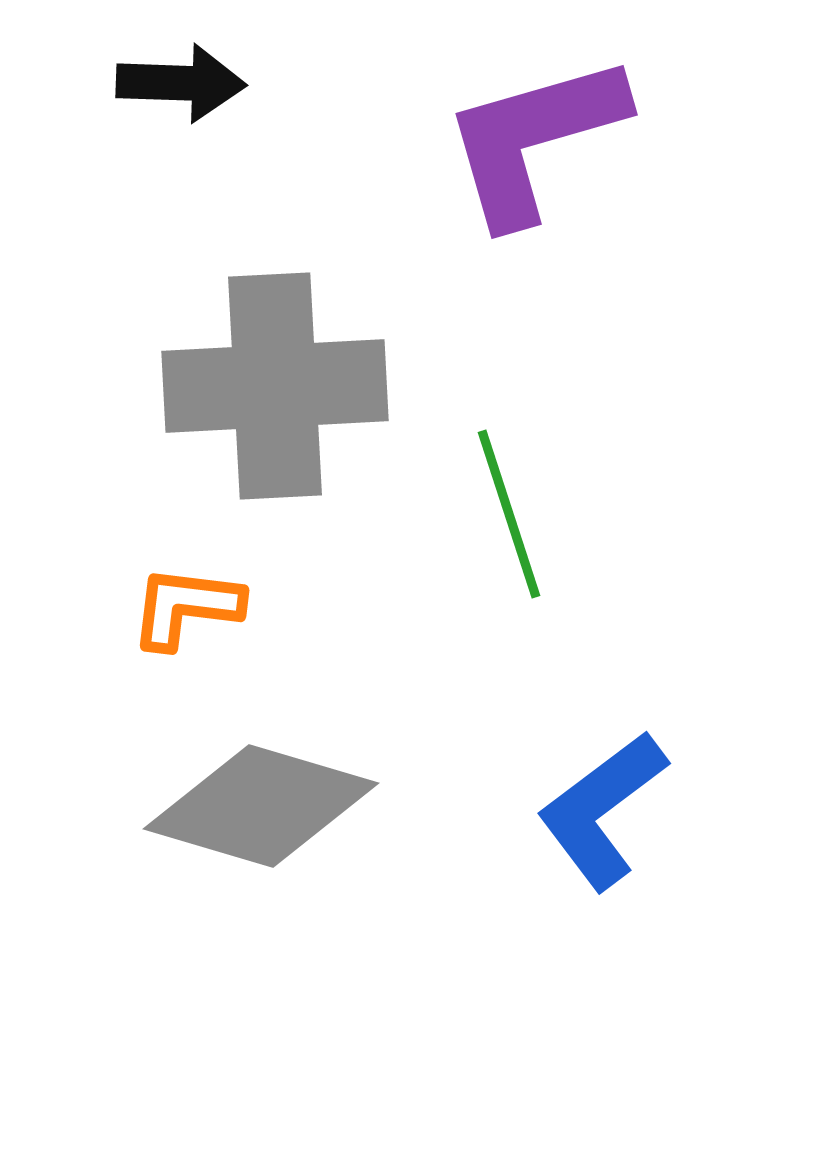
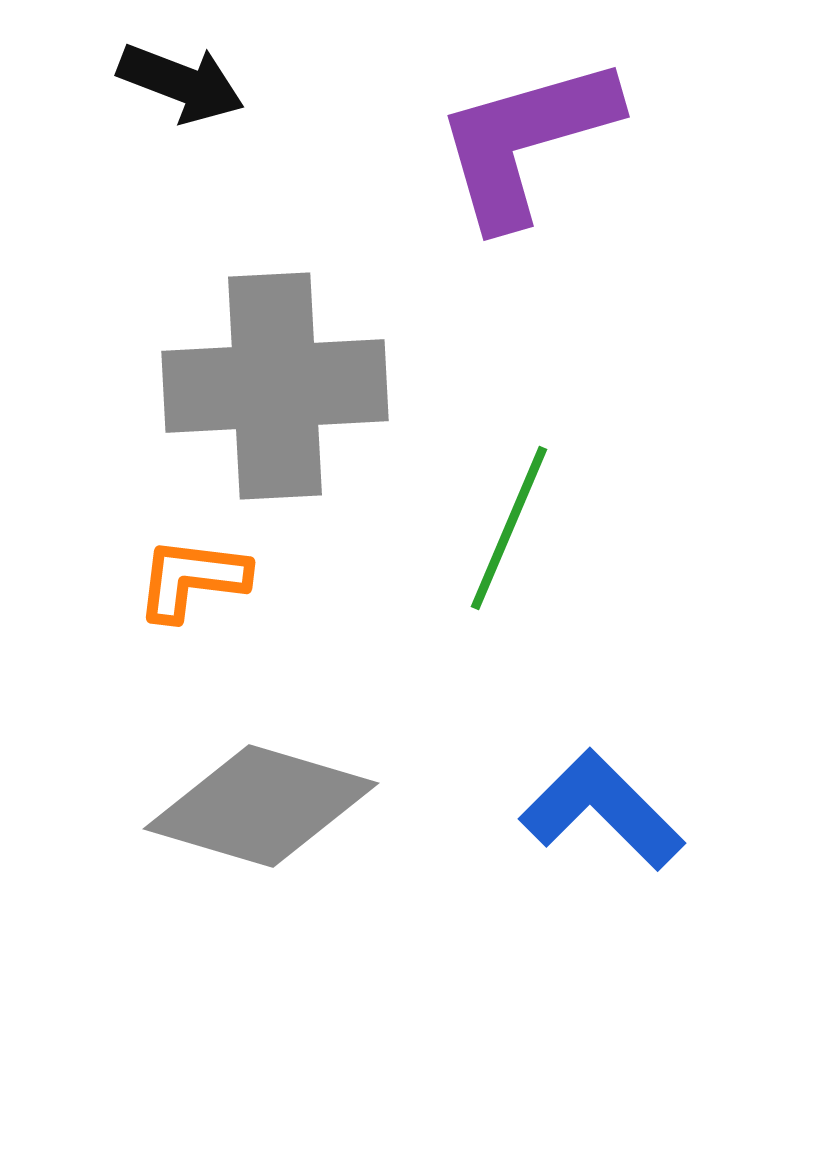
black arrow: rotated 19 degrees clockwise
purple L-shape: moved 8 px left, 2 px down
green line: moved 14 px down; rotated 41 degrees clockwise
orange L-shape: moved 6 px right, 28 px up
blue L-shape: rotated 82 degrees clockwise
